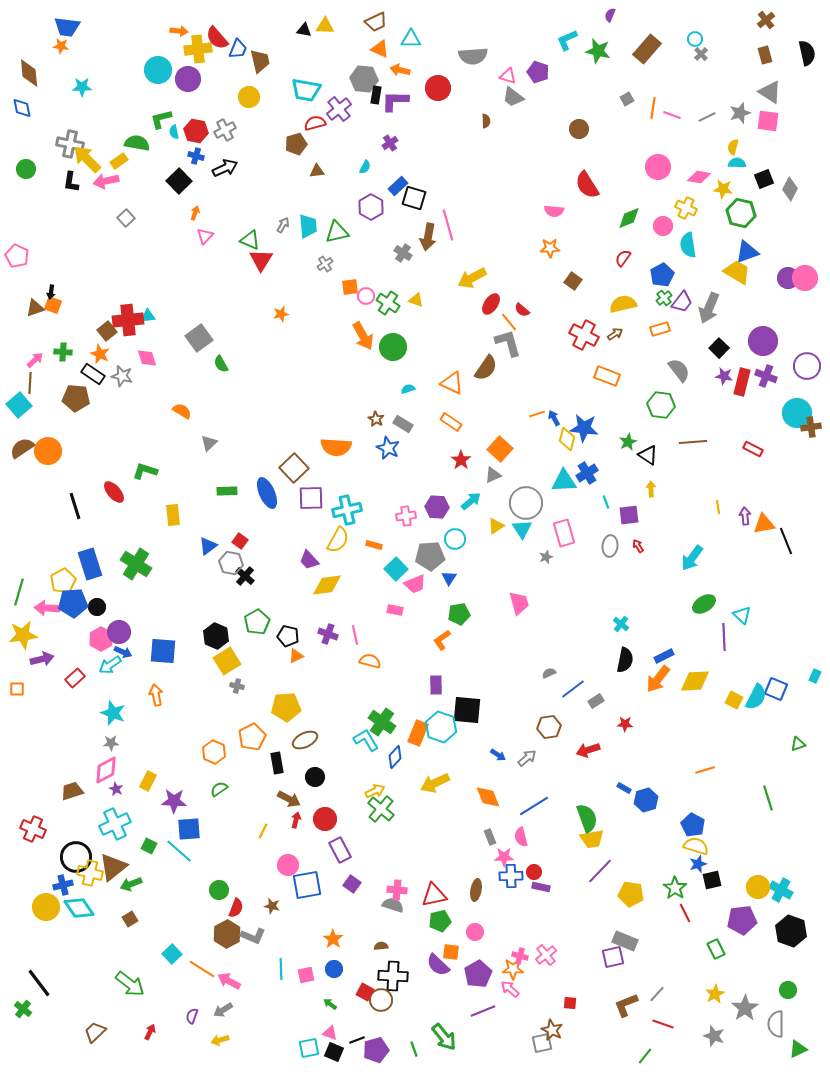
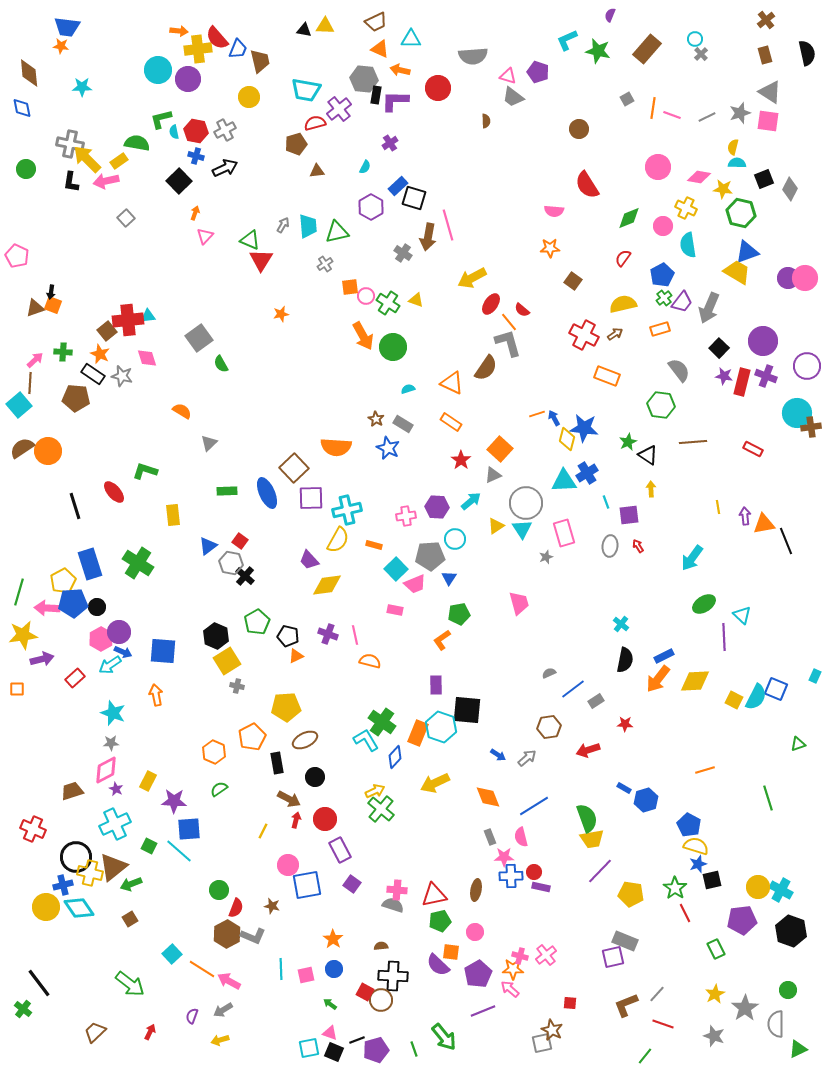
green cross at (136, 564): moved 2 px right, 1 px up
blue pentagon at (693, 825): moved 4 px left
